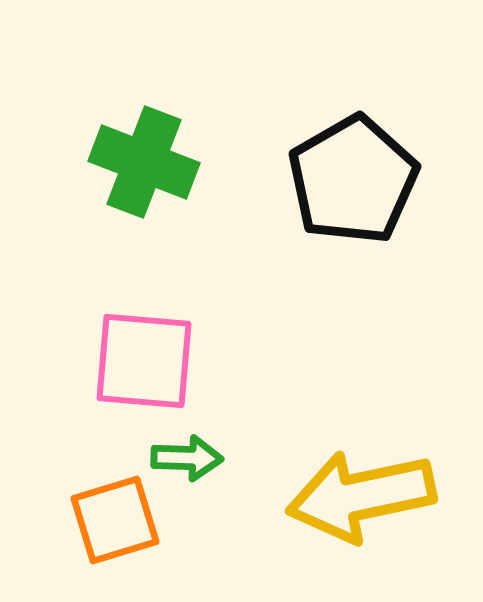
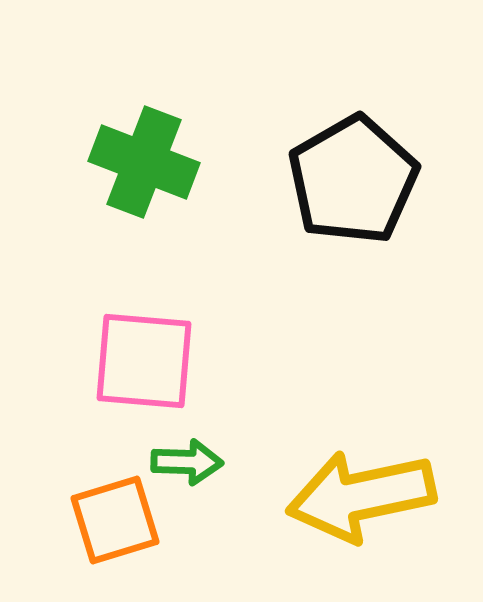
green arrow: moved 4 px down
